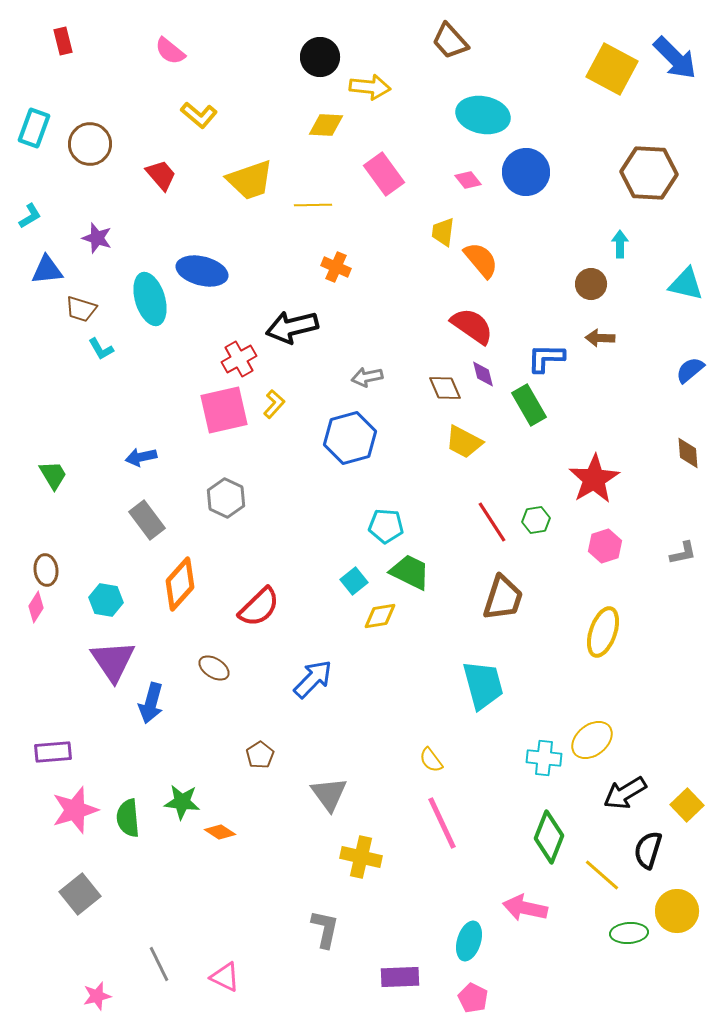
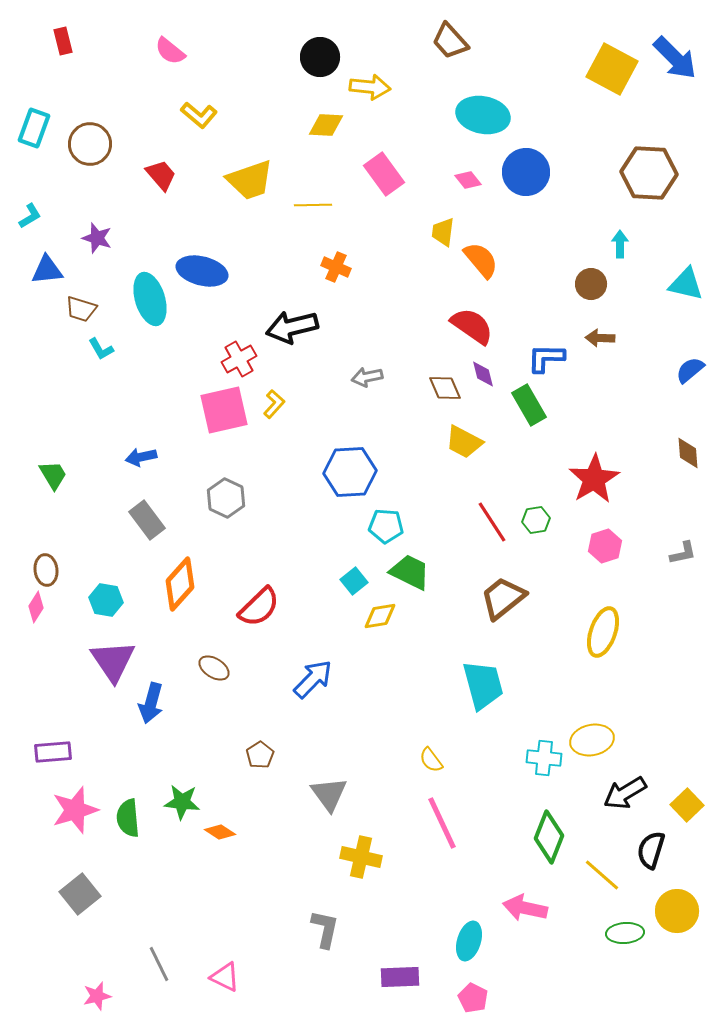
blue hexagon at (350, 438): moved 34 px down; rotated 12 degrees clockwise
brown trapezoid at (503, 598): rotated 147 degrees counterclockwise
yellow ellipse at (592, 740): rotated 27 degrees clockwise
black semicircle at (648, 850): moved 3 px right
green ellipse at (629, 933): moved 4 px left
